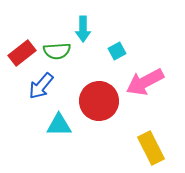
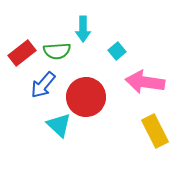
cyan square: rotated 12 degrees counterclockwise
pink arrow: rotated 36 degrees clockwise
blue arrow: moved 2 px right, 1 px up
red circle: moved 13 px left, 4 px up
cyan triangle: rotated 44 degrees clockwise
yellow rectangle: moved 4 px right, 17 px up
